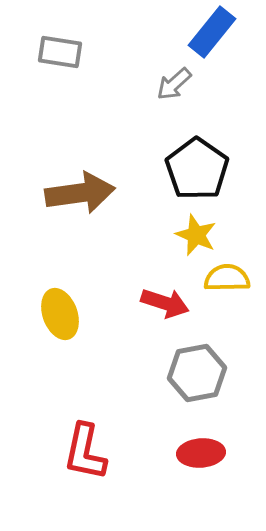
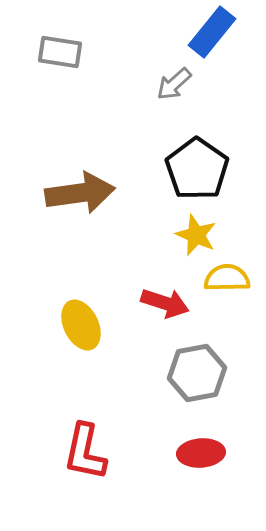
yellow ellipse: moved 21 px right, 11 px down; rotated 6 degrees counterclockwise
